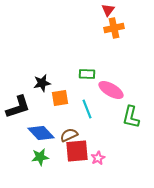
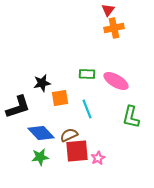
pink ellipse: moved 5 px right, 9 px up
